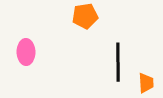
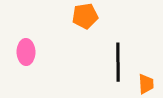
orange trapezoid: moved 1 px down
